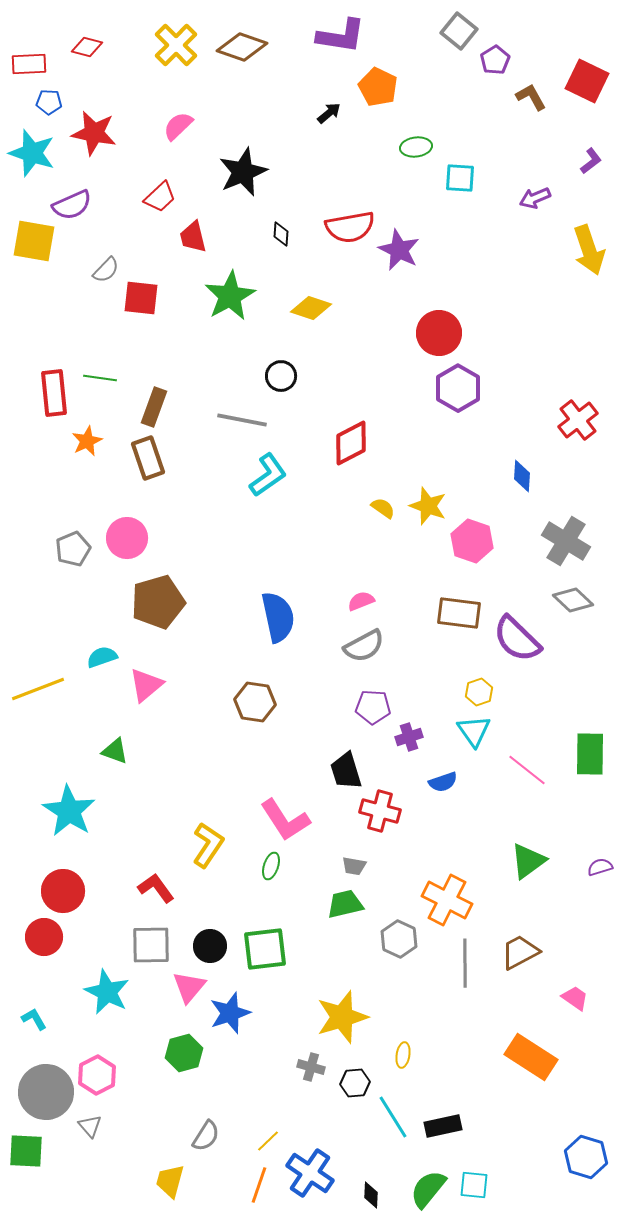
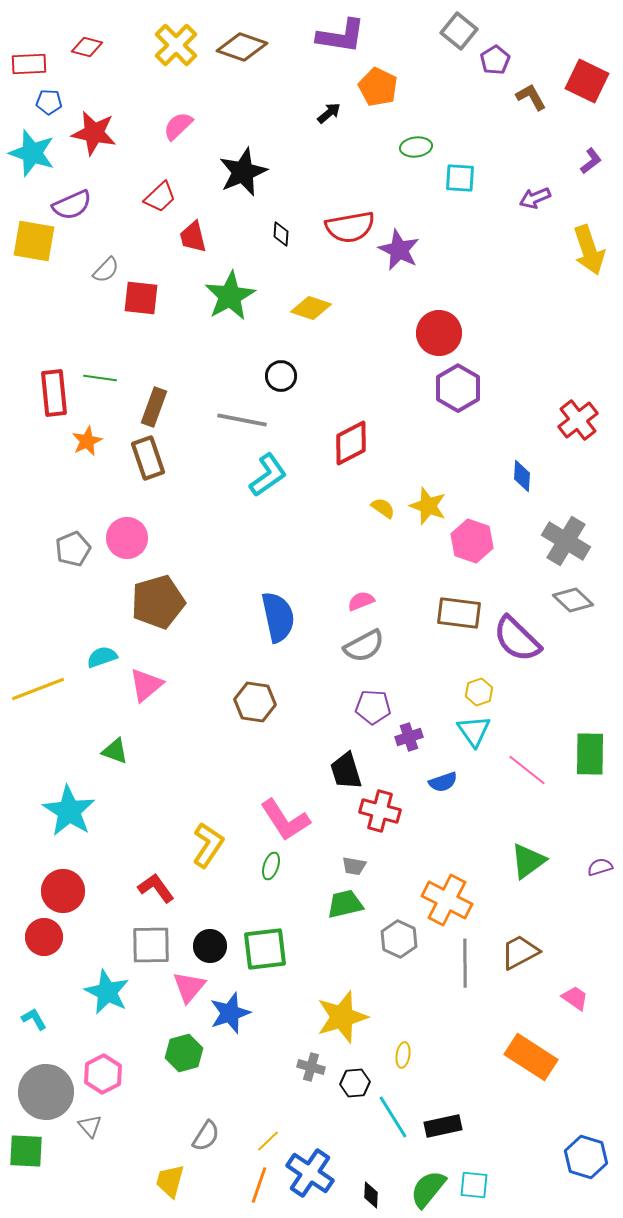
pink hexagon at (97, 1075): moved 6 px right, 1 px up
